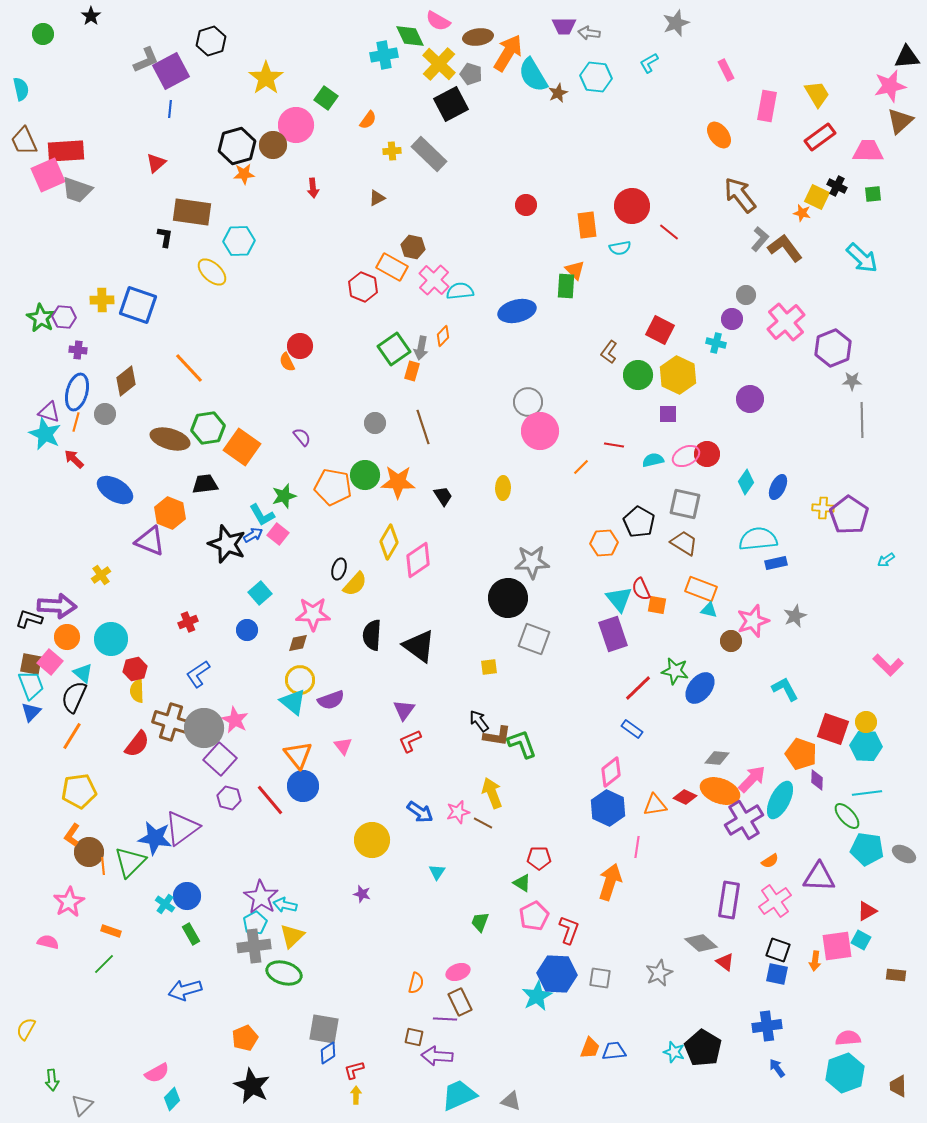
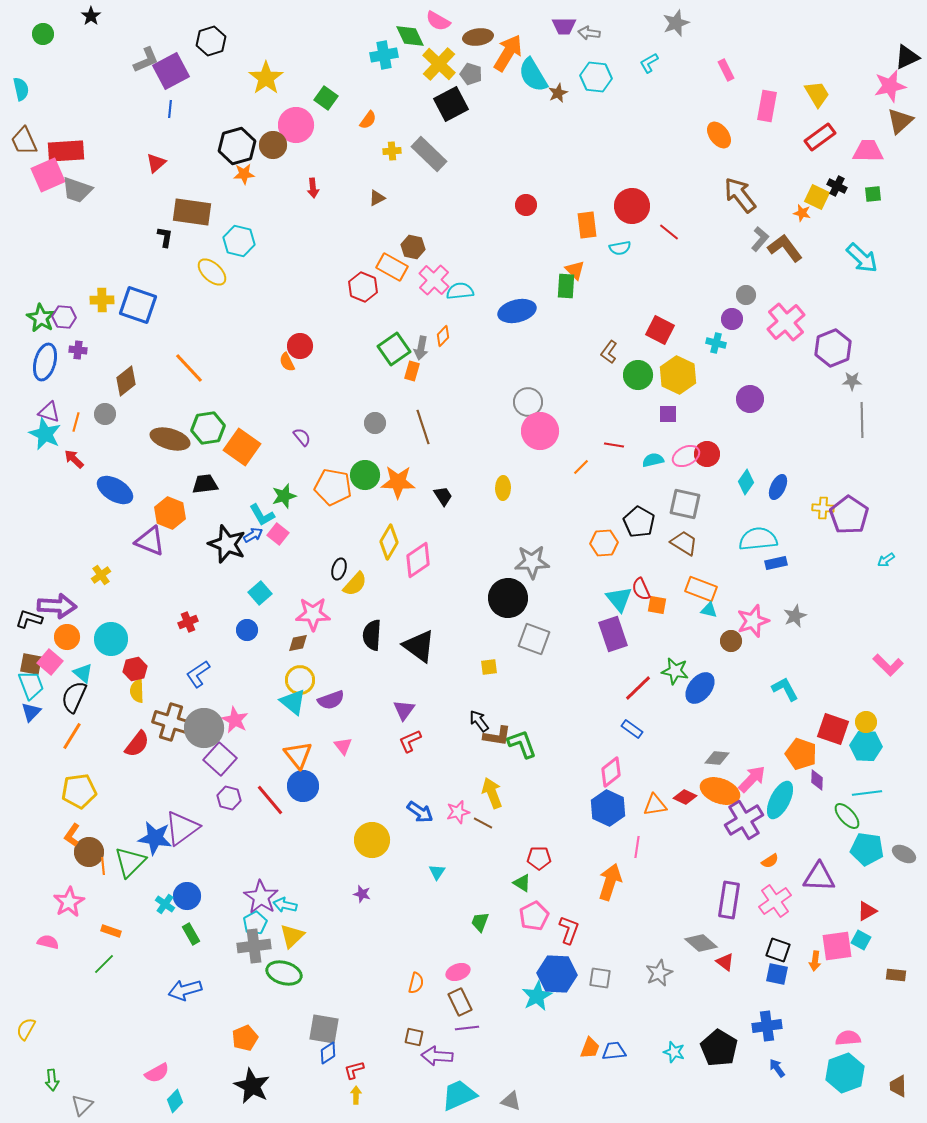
black triangle at (907, 57): rotated 20 degrees counterclockwise
cyan hexagon at (239, 241): rotated 16 degrees clockwise
blue ellipse at (77, 392): moved 32 px left, 30 px up
purple line at (445, 1019): moved 22 px right, 9 px down; rotated 10 degrees counterclockwise
black pentagon at (703, 1048): moved 16 px right
cyan diamond at (172, 1099): moved 3 px right, 2 px down
